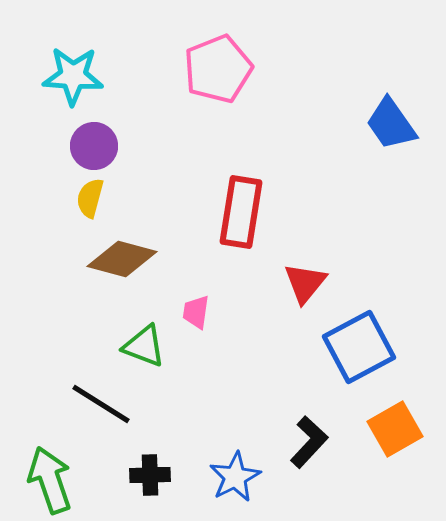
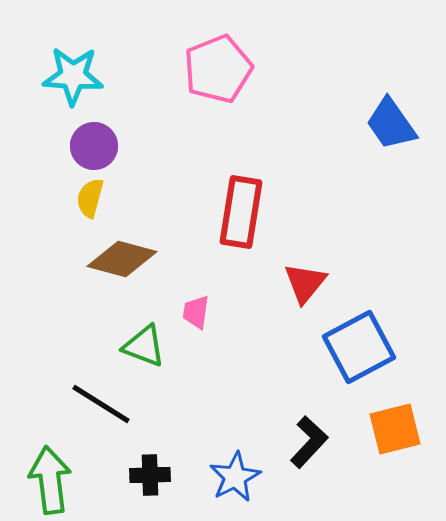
orange square: rotated 16 degrees clockwise
green arrow: rotated 12 degrees clockwise
